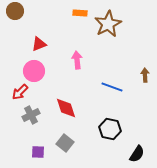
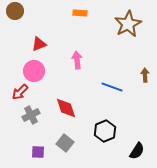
brown star: moved 20 px right
black hexagon: moved 5 px left, 2 px down; rotated 25 degrees clockwise
black semicircle: moved 3 px up
